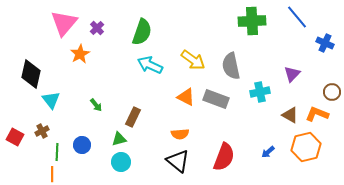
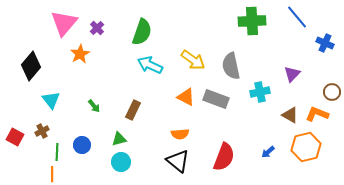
black diamond: moved 8 px up; rotated 28 degrees clockwise
green arrow: moved 2 px left, 1 px down
brown rectangle: moved 7 px up
